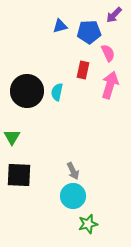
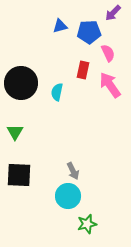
purple arrow: moved 1 px left, 2 px up
pink arrow: rotated 52 degrees counterclockwise
black circle: moved 6 px left, 8 px up
green triangle: moved 3 px right, 5 px up
cyan circle: moved 5 px left
green star: moved 1 px left
